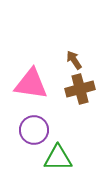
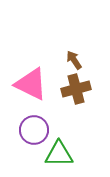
pink triangle: rotated 18 degrees clockwise
brown cross: moved 4 px left
green triangle: moved 1 px right, 4 px up
